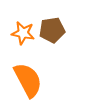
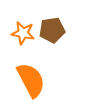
orange semicircle: moved 3 px right
